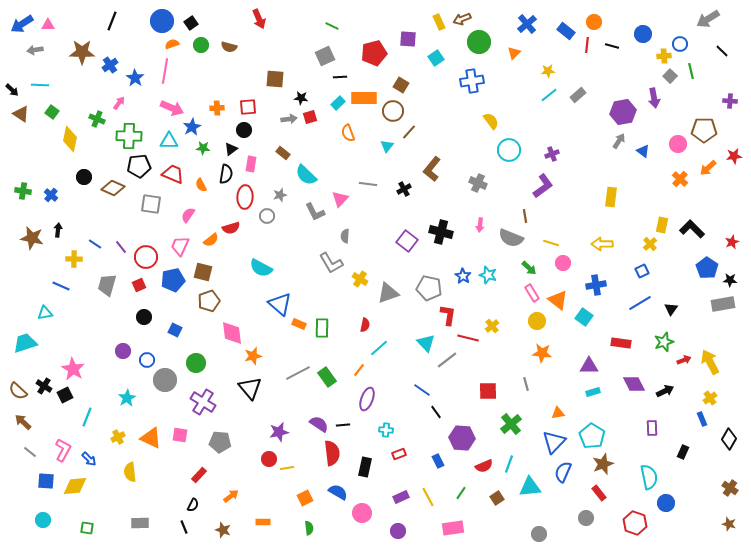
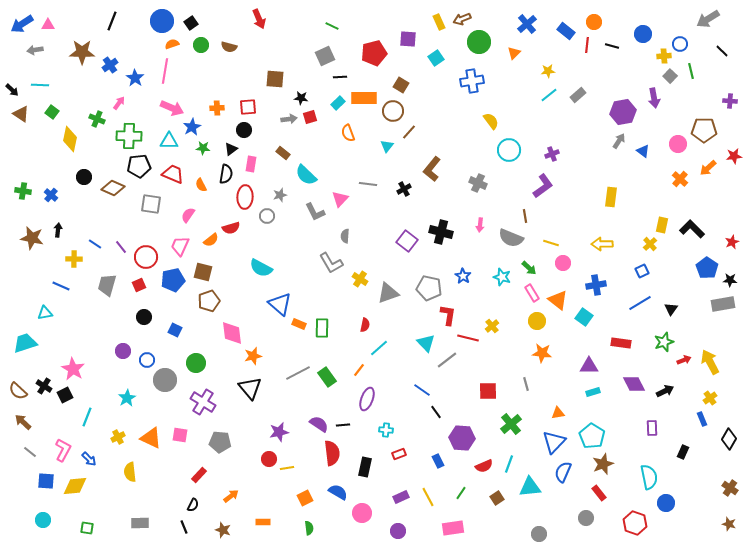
cyan star at (488, 275): moved 14 px right, 2 px down
